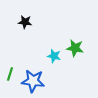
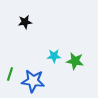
black star: rotated 16 degrees counterclockwise
green star: moved 13 px down
cyan star: rotated 16 degrees counterclockwise
